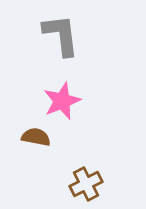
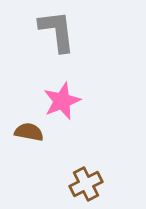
gray L-shape: moved 4 px left, 4 px up
brown semicircle: moved 7 px left, 5 px up
